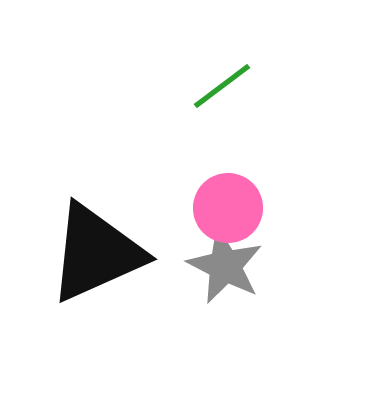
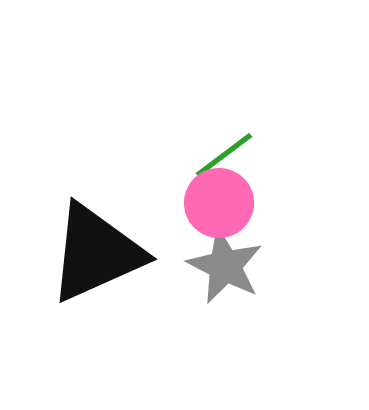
green line: moved 2 px right, 69 px down
pink circle: moved 9 px left, 5 px up
